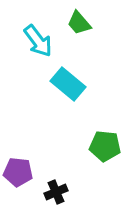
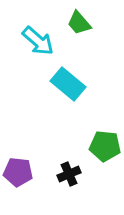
cyan arrow: rotated 12 degrees counterclockwise
black cross: moved 13 px right, 18 px up
